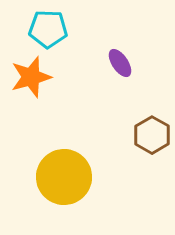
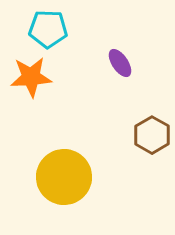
orange star: rotated 12 degrees clockwise
